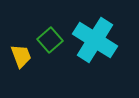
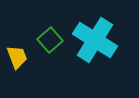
yellow trapezoid: moved 4 px left, 1 px down
